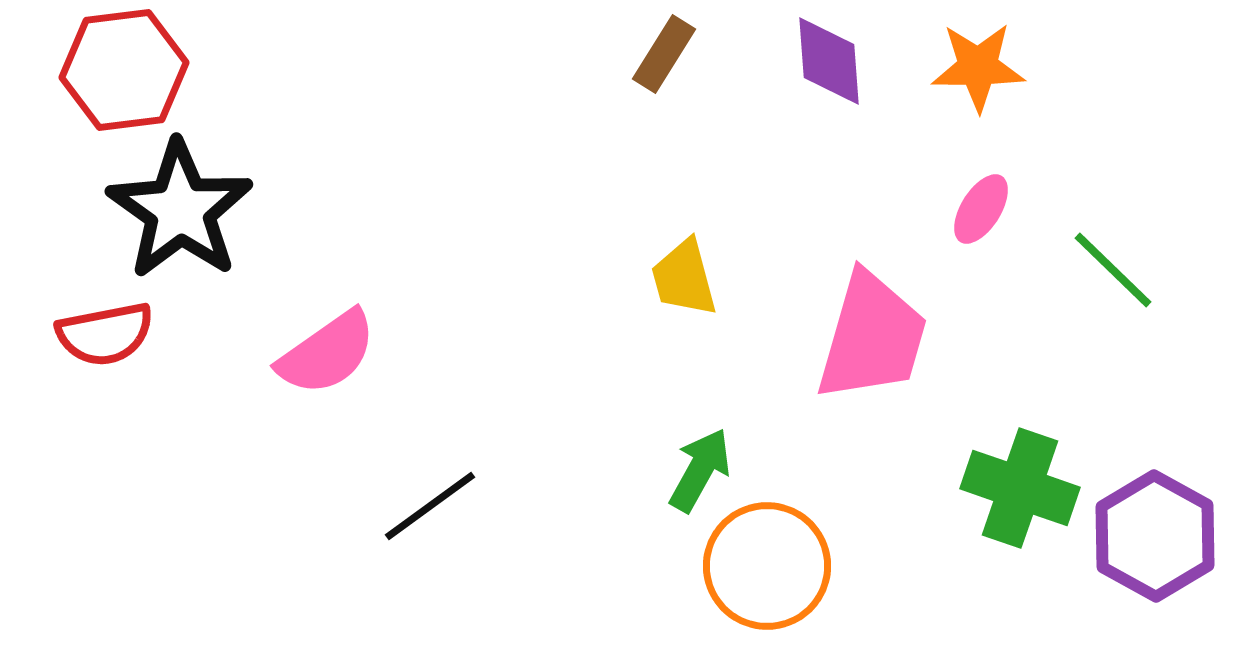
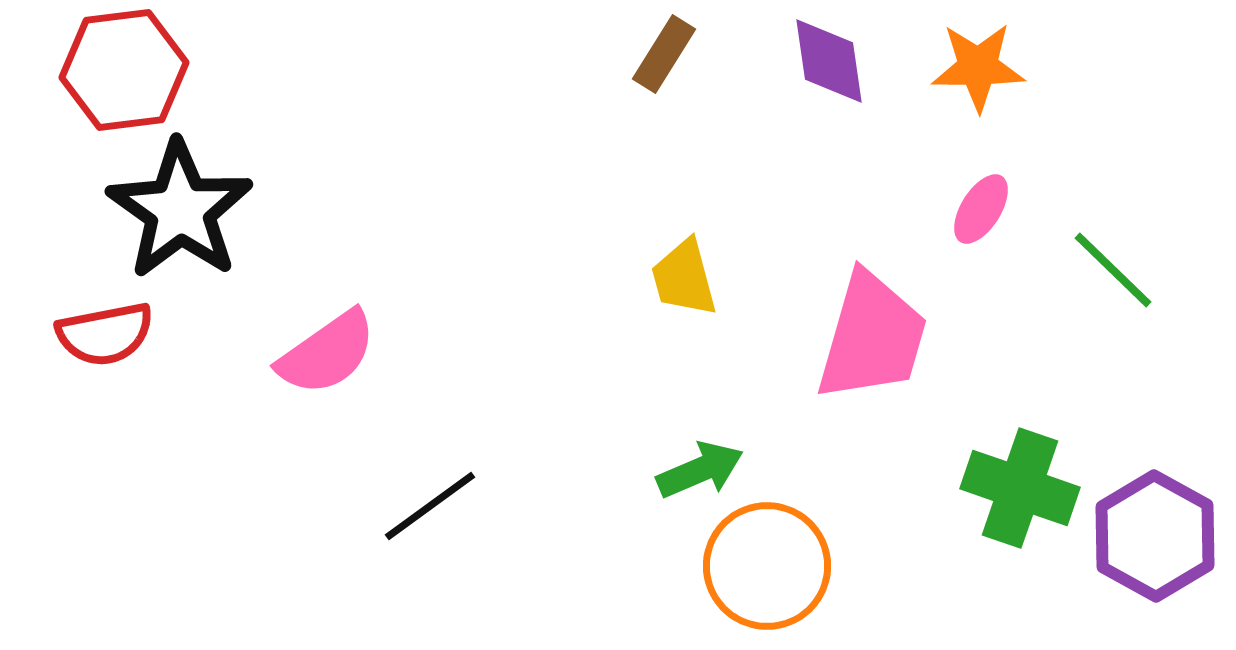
purple diamond: rotated 4 degrees counterclockwise
green arrow: rotated 38 degrees clockwise
